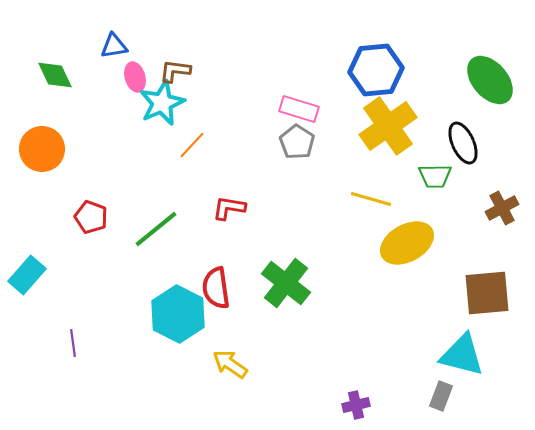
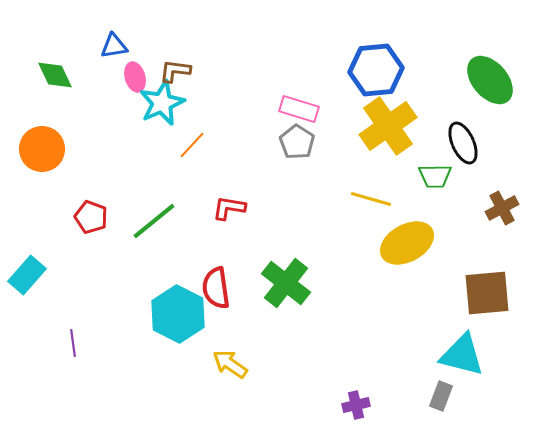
green line: moved 2 px left, 8 px up
